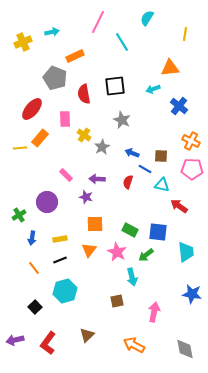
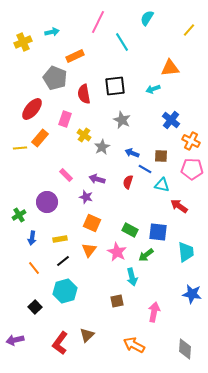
yellow line at (185, 34): moved 4 px right, 4 px up; rotated 32 degrees clockwise
blue cross at (179, 106): moved 8 px left, 14 px down
pink rectangle at (65, 119): rotated 21 degrees clockwise
purple arrow at (97, 179): rotated 14 degrees clockwise
orange square at (95, 224): moved 3 px left, 1 px up; rotated 24 degrees clockwise
black line at (60, 260): moved 3 px right, 1 px down; rotated 16 degrees counterclockwise
red L-shape at (48, 343): moved 12 px right
gray diamond at (185, 349): rotated 15 degrees clockwise
